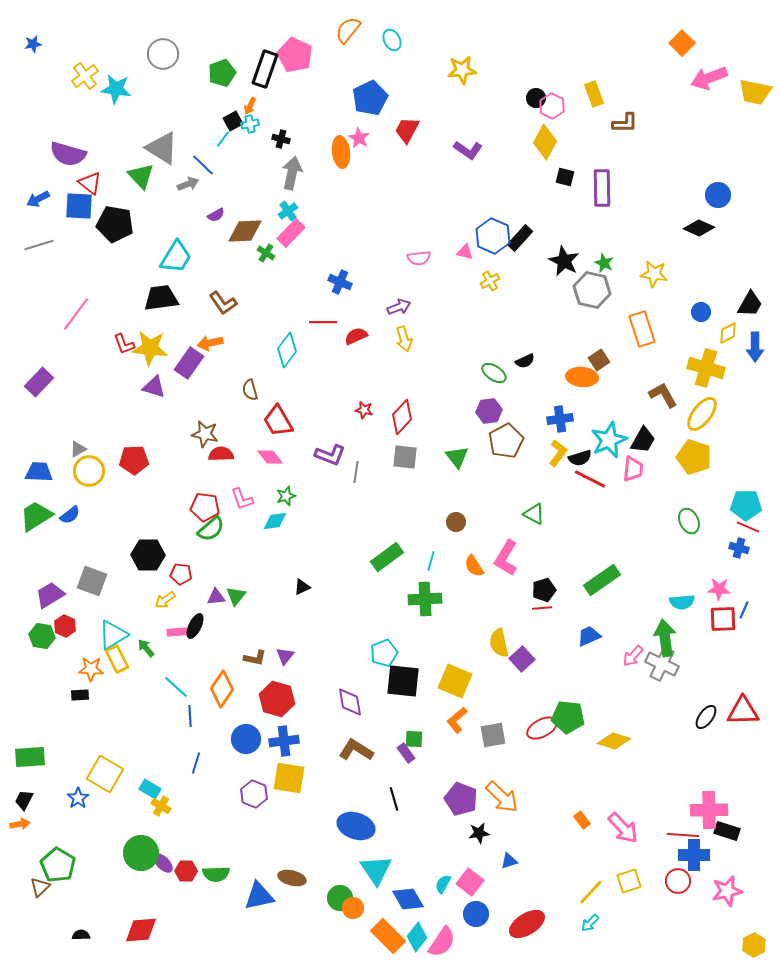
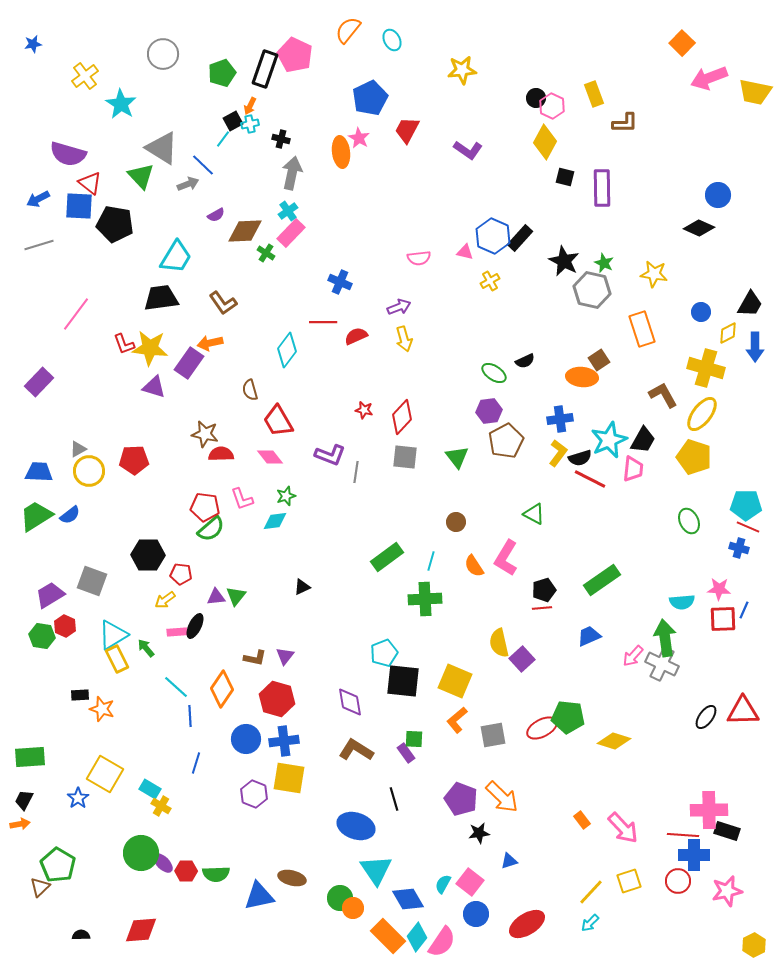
cyan star at (116, 89): moved 5 px right, 15 px down; rotated 24 degrees clockwise
orange star at (91, 669): moved 11 px right, 40 px down; rotated 15 degrees clockwise
